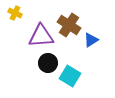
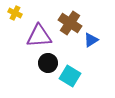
brown cross: moved 1 px right, 2 px up
purple triangle: moved 2 px left
